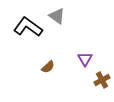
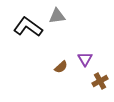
gray triangle: rotated 42 degrees counterclockwise
brown semicircle: moved 13 px right
brown cross: moved 2 px left, 1 px down
